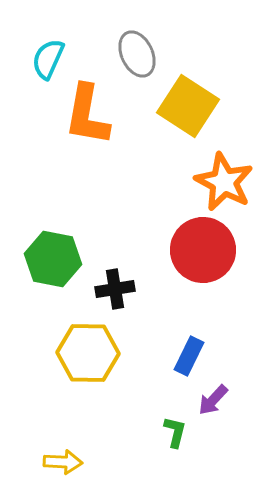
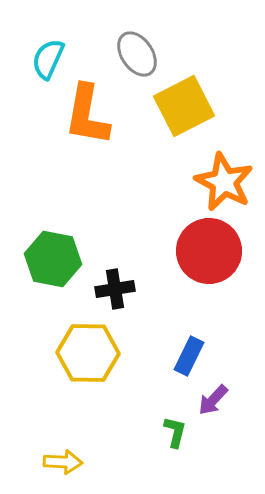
gray ellipse: rotated 9 degrees counterclockwise
yellow square: moved 4 px left; rotated 30 degrees clockwise
red circle: moved 6 px right, 1 px down
